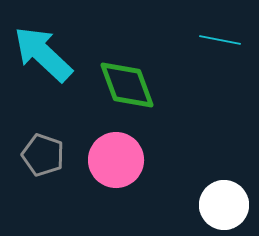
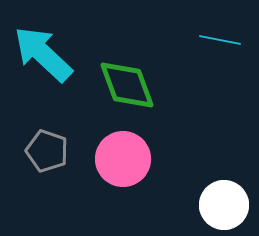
gray pentagon: moved 4 px right, 4 px up
pink circle: moved 7 px right, 1 px up
